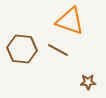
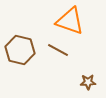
brown hexagon: moved 2 px left, 1 px down; rotated 8 degrees clockwise
